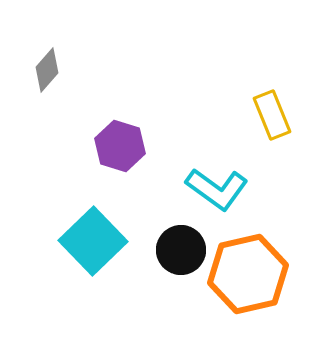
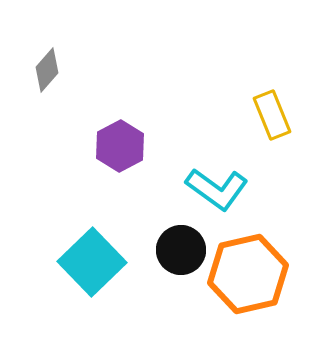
purple hexagon: rotated 15 degrees clockwise
cyan square: moved 1 px left, 21 px down
